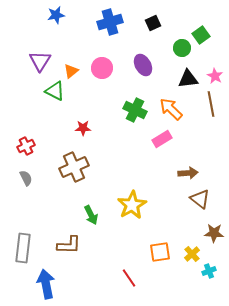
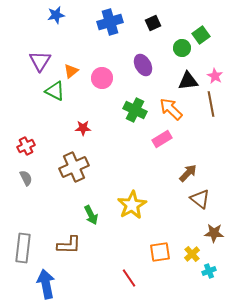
pink circle: moved 10 px down
black triangle: moved 2 px down
brown arrow: rotated 42 degrees counterclockwise
